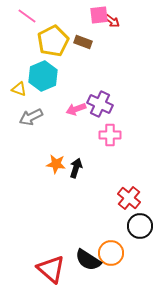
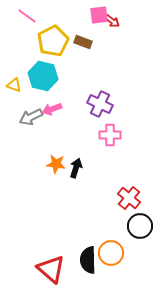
cyan hexagon: rotated 24 degrees counterclockwise
yellow triangle: moved 5 px left, 4 px up
pink arrow: moved 24 px left
black semicircle: rotated 56 degrees clockwise
